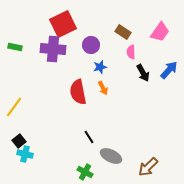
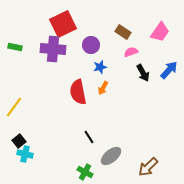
pink semicircle: rotated 72 degrees clockwise
orange arrow: rotated 56 degrees clockwise
gray ellipse: rotated 65 degrees counterclockwise
